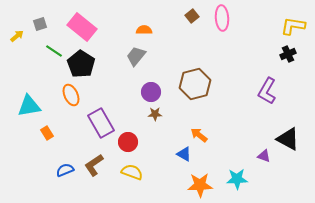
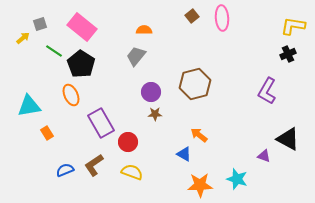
yellow arrow: moved 6 px right, 2 px down
cyan star: rotated 20 degrees clockwise
